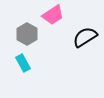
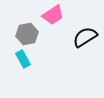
gray hexagon: rotated 20 degrees clockwise
cyan rectangle: moved 4 px up
